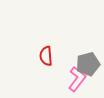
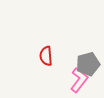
pink L-shape: moved 2 px right, 1 px down
